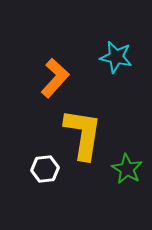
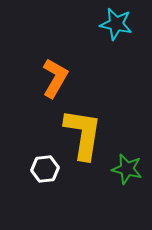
cyan star: moved 33 px up
orange L-shape: rotated 12 degrees counterclockwise
green star: rotated 16 degrees counterclockwise
